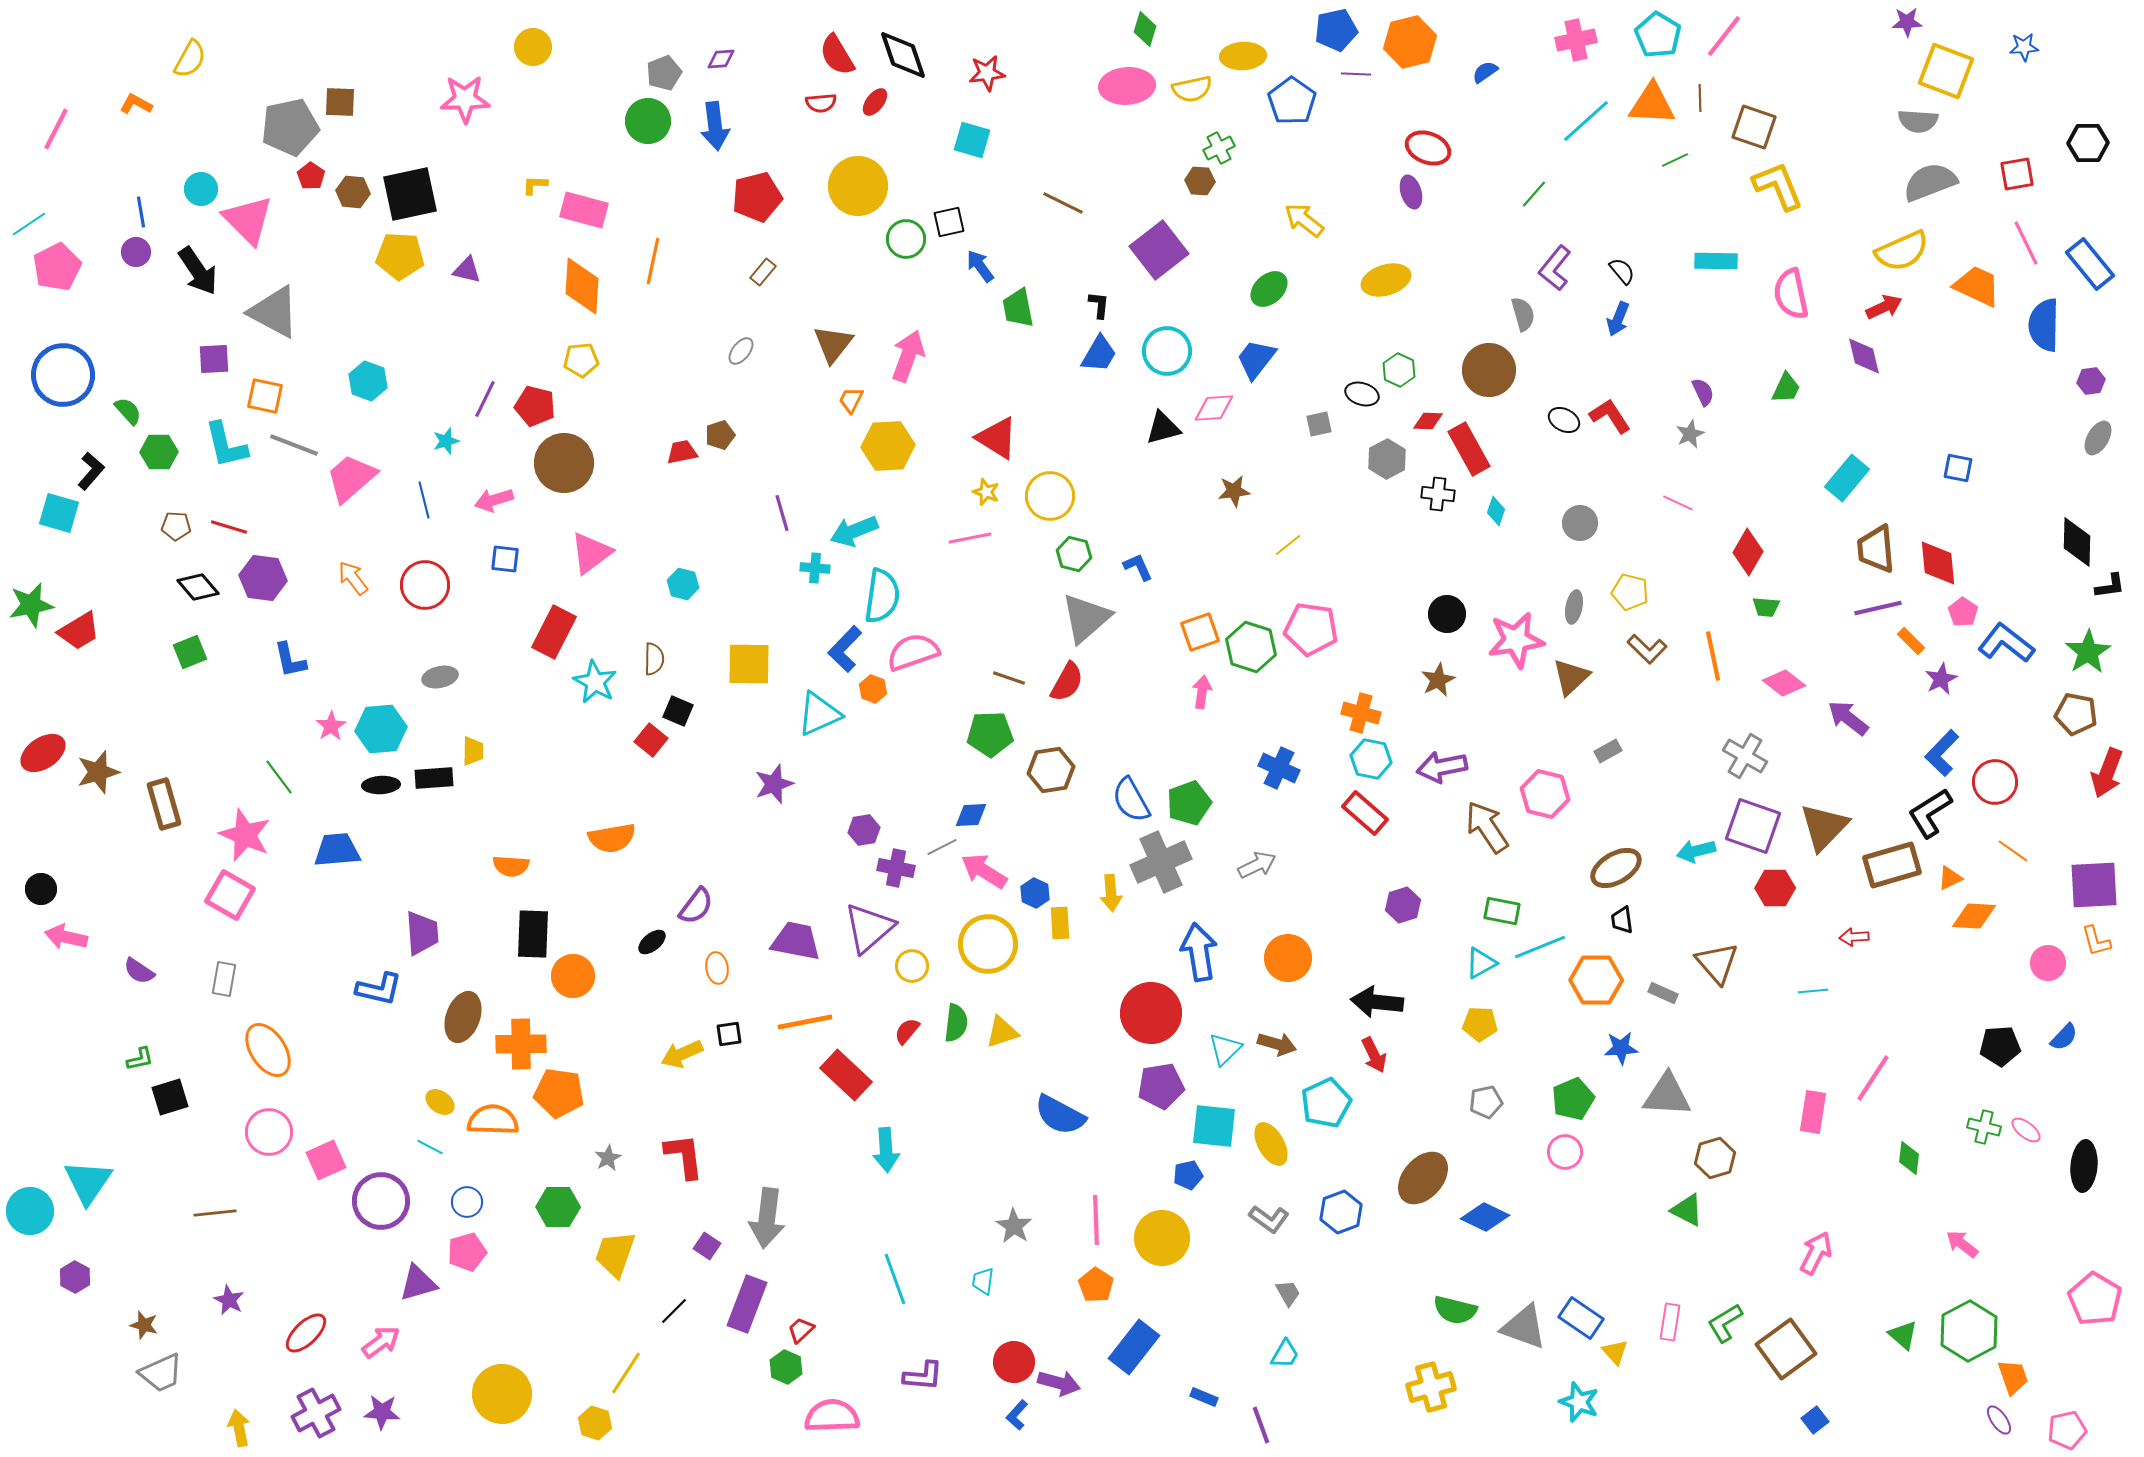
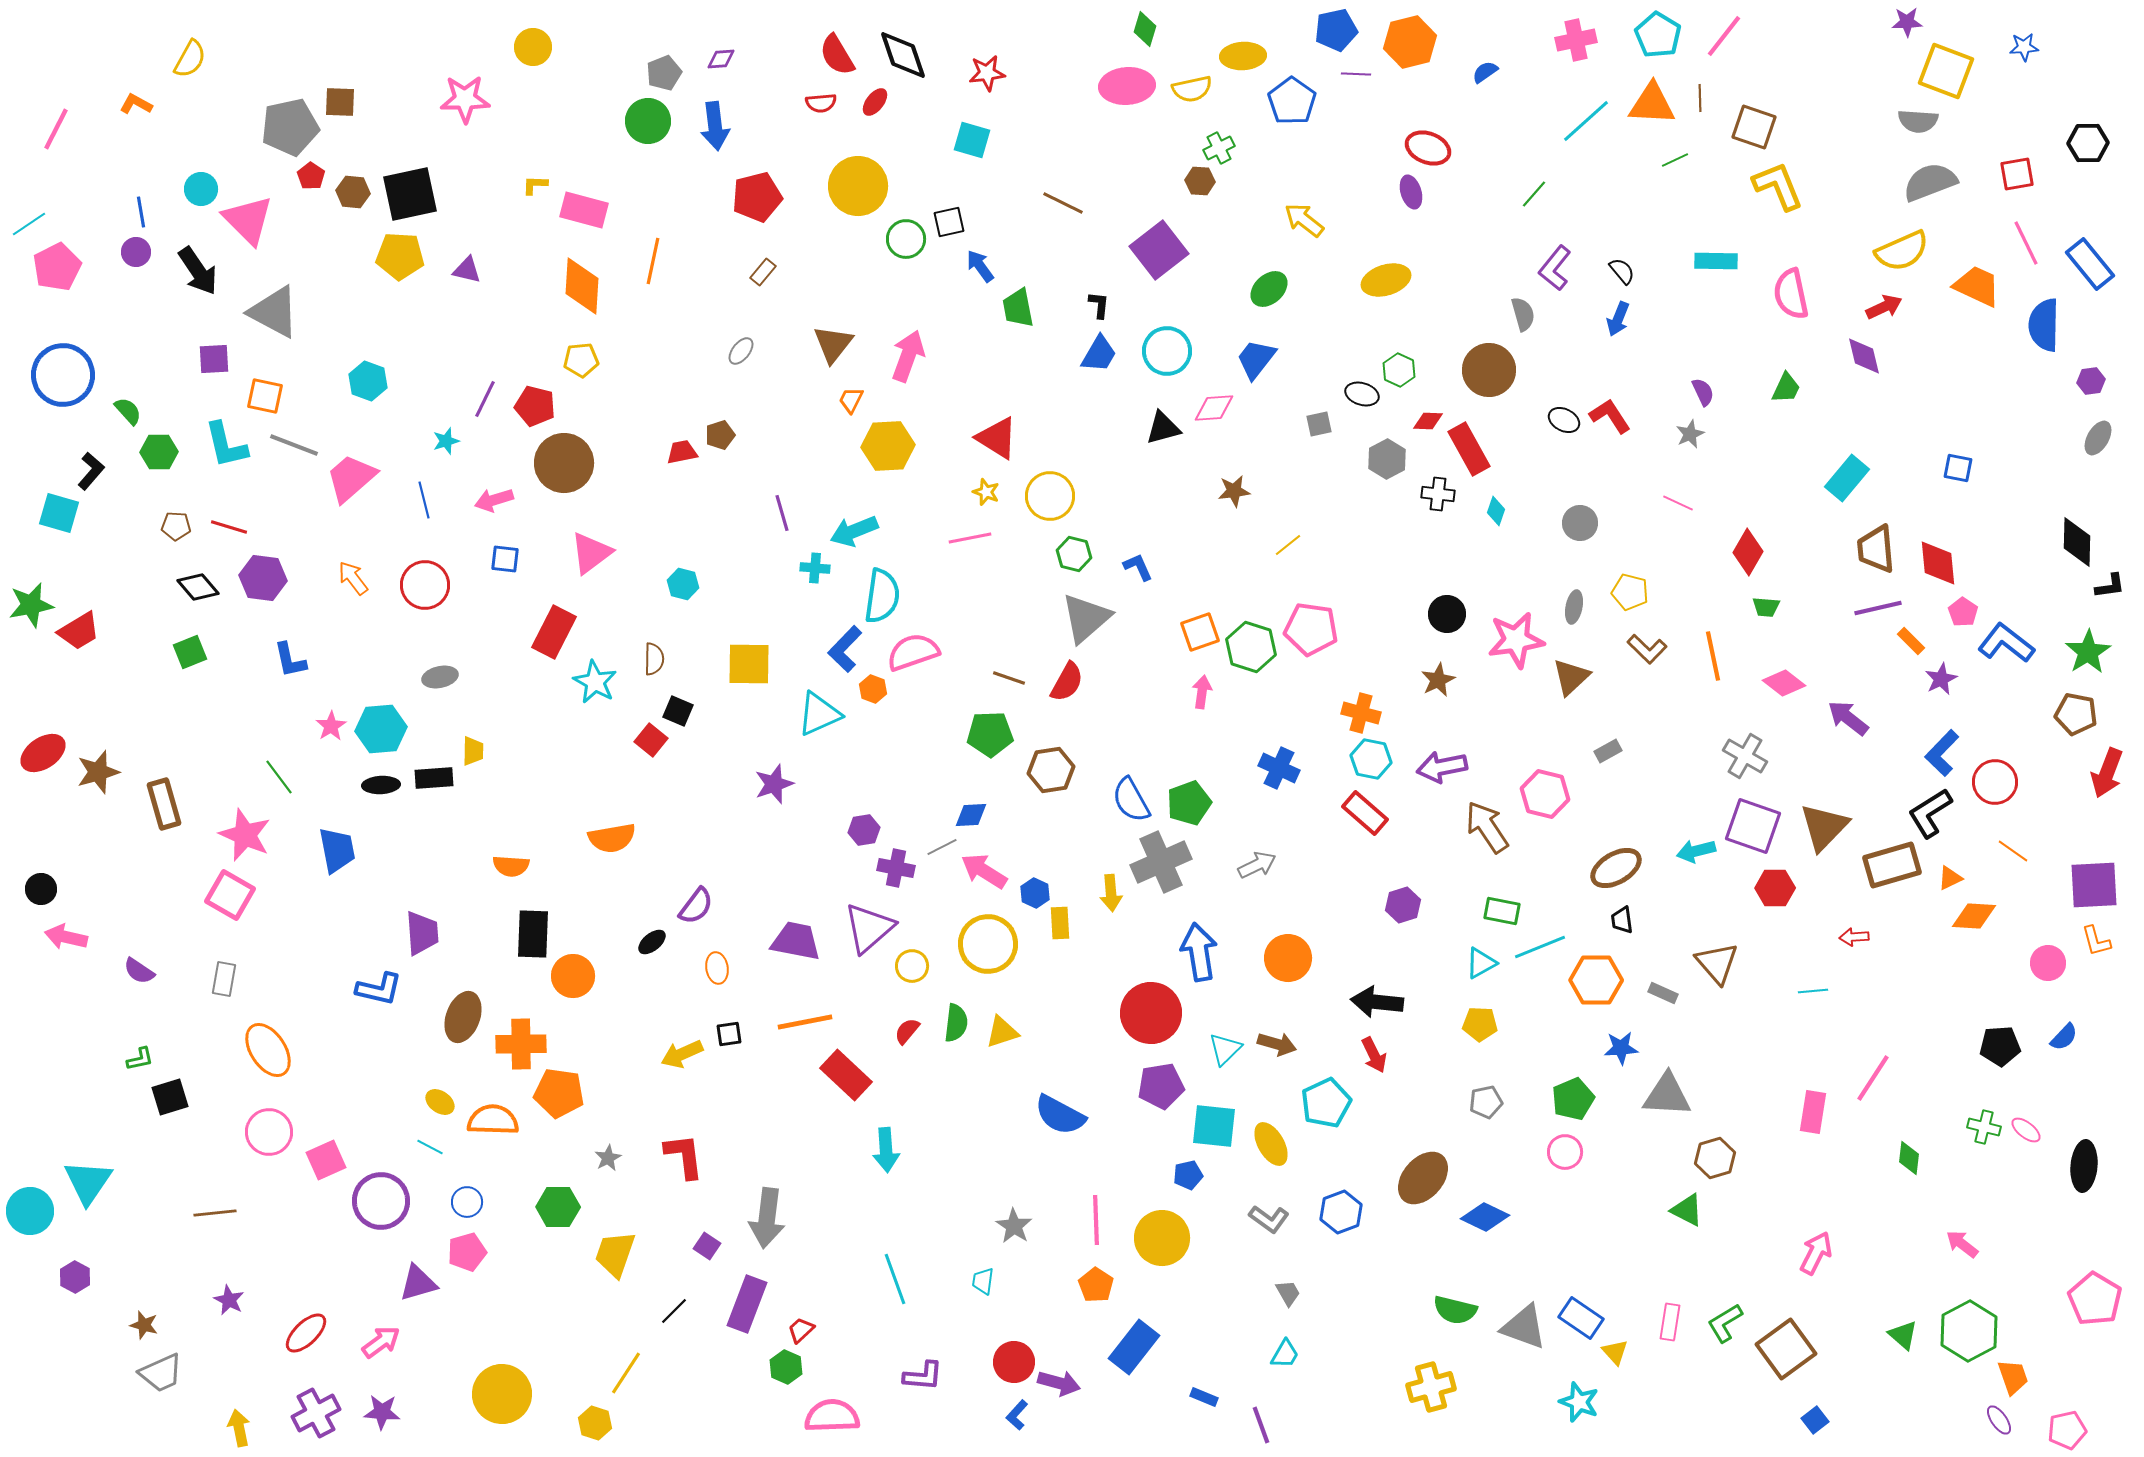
blue trapezoid at (337, 850): rotated 84 degrees clockwise
